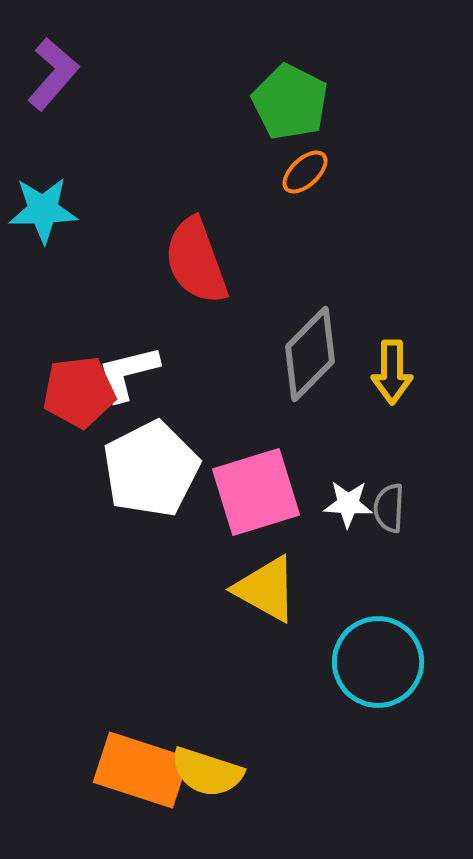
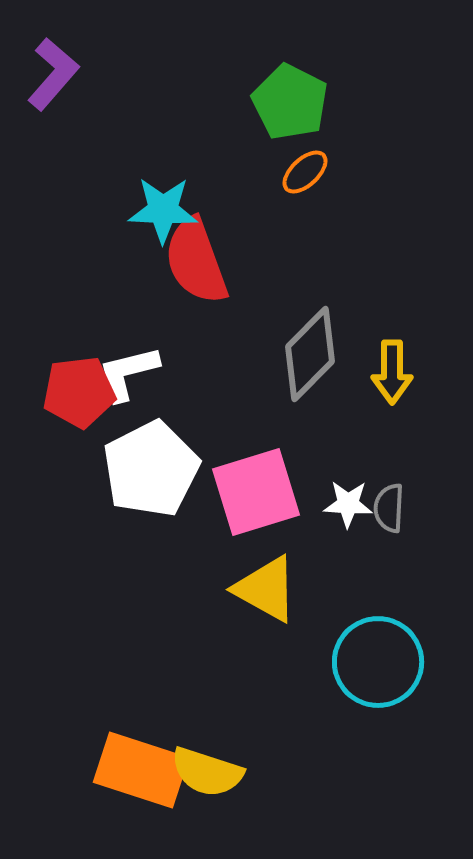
cyan star: moved 120 px right; rotated 4 degrees clockwise
